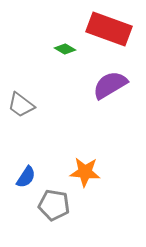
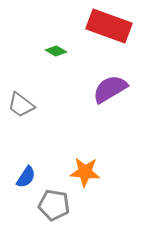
red rectangle: moved 3 px up
green diamond: moved 9 px left, 2 px down
purple semicircle: moved 4 px down
